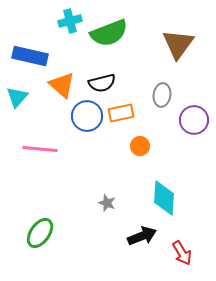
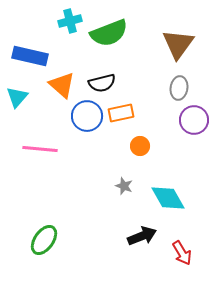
gray ellipse: moved 17 px right, 7 px up
cyan diamond: moved 4 px right; rotated 33 degrees counterclockwise
gray star: moved 17 px right, 17 px up
green ellipse: moved 4 px right, 7 px down
